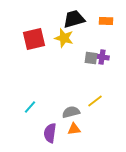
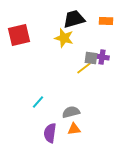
red square: moved 15 px left, 4 px up
yellow line: moved 11 px left, 33 px up
cyan line: moved 8 px right, 5 px up
